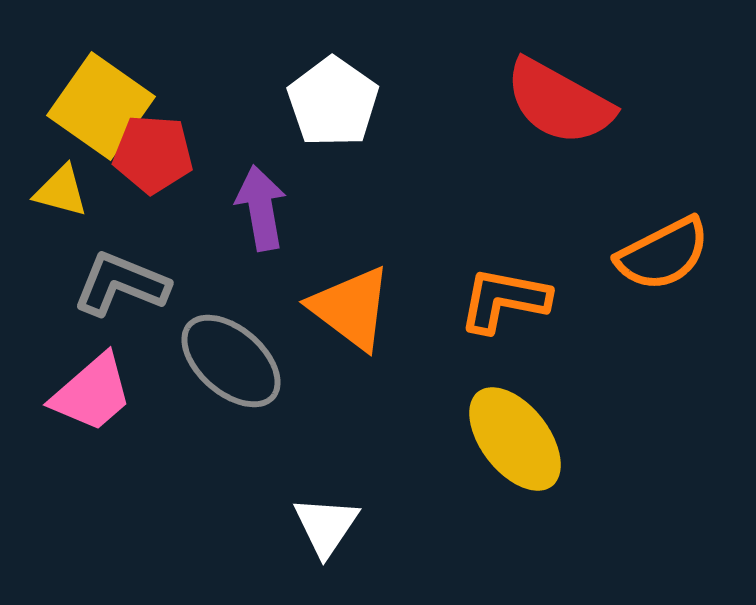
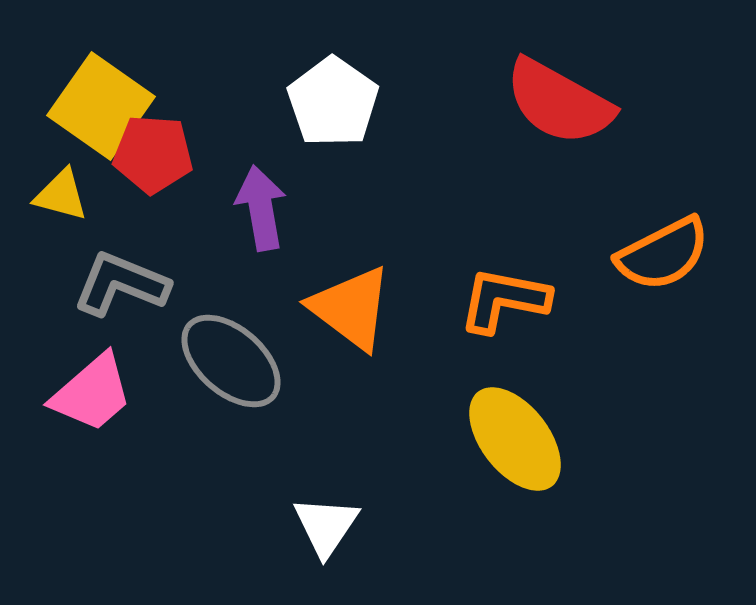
yellow triangle: moved 4 px down
